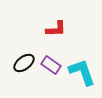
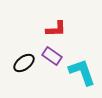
purple rectangle: moved 1 px right, 9 px up
